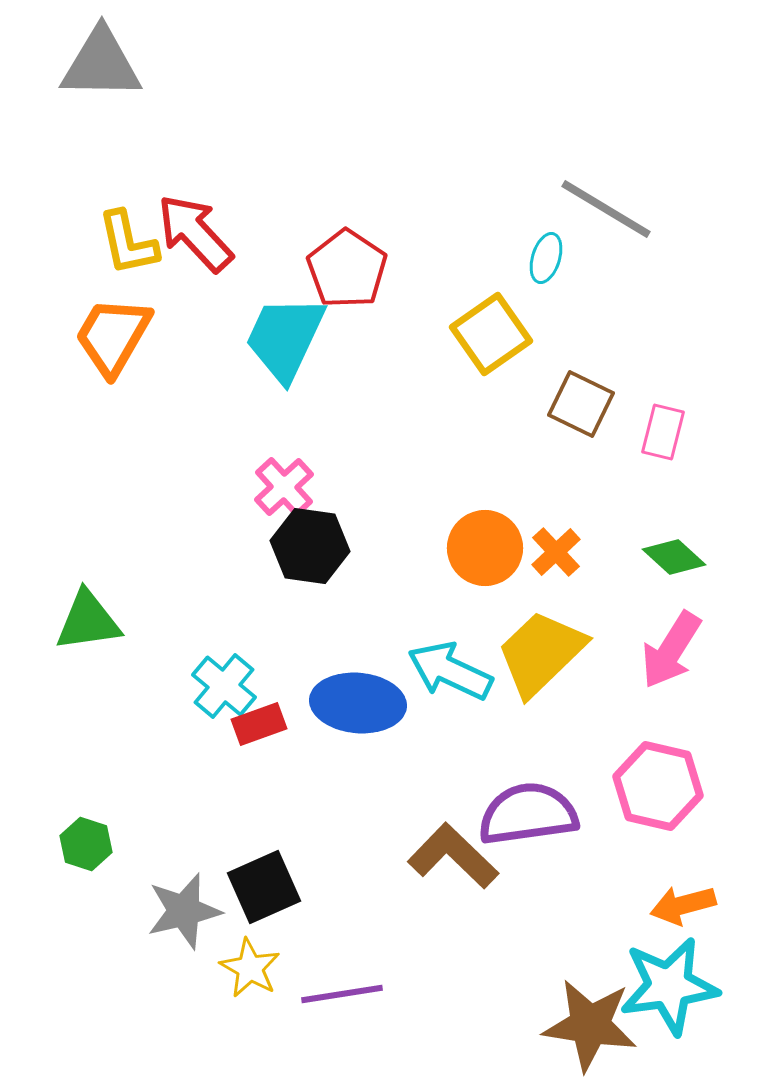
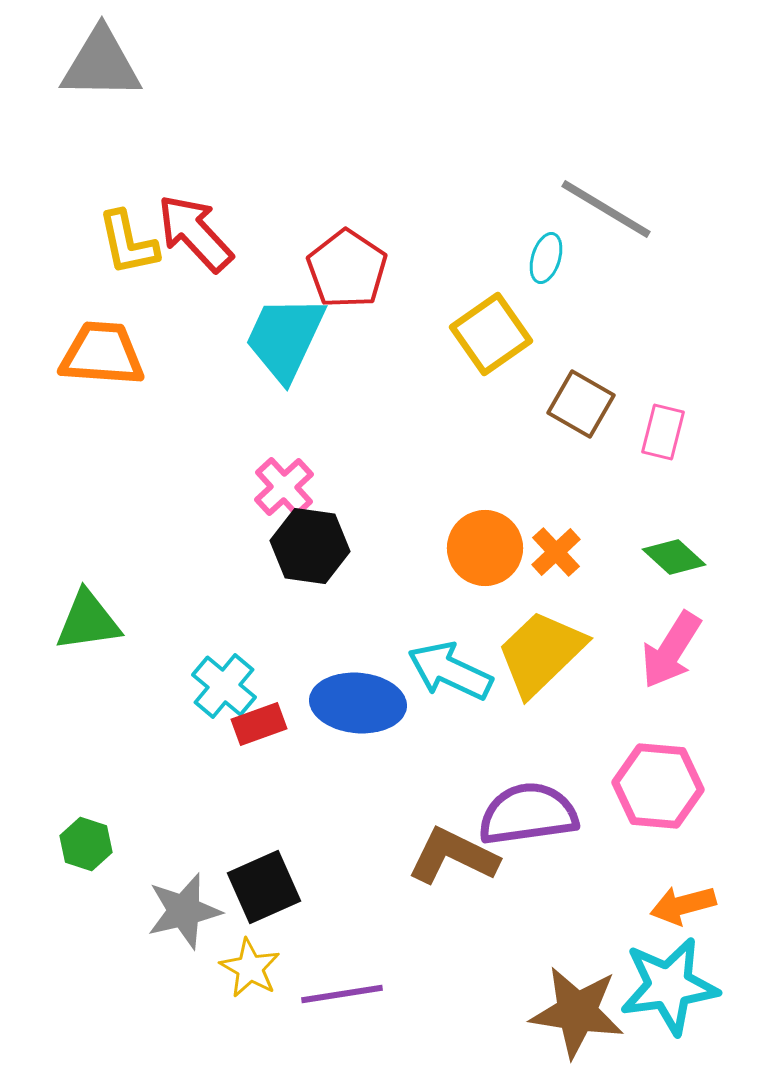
orange trapezoid: moved 11 px left, 18 px down; rotated 64 degrees clockwise
brown square: rotated 4 degrees clockwise
pink hexagon: rotated 8 degrees counterclockwise
brown L-shape: rotated 18 degrees counterclockwise
brown star: moved 13 px left, 13 px up
